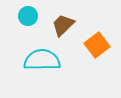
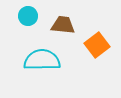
brown trapezoid: rotated 50 degrees clockwise
